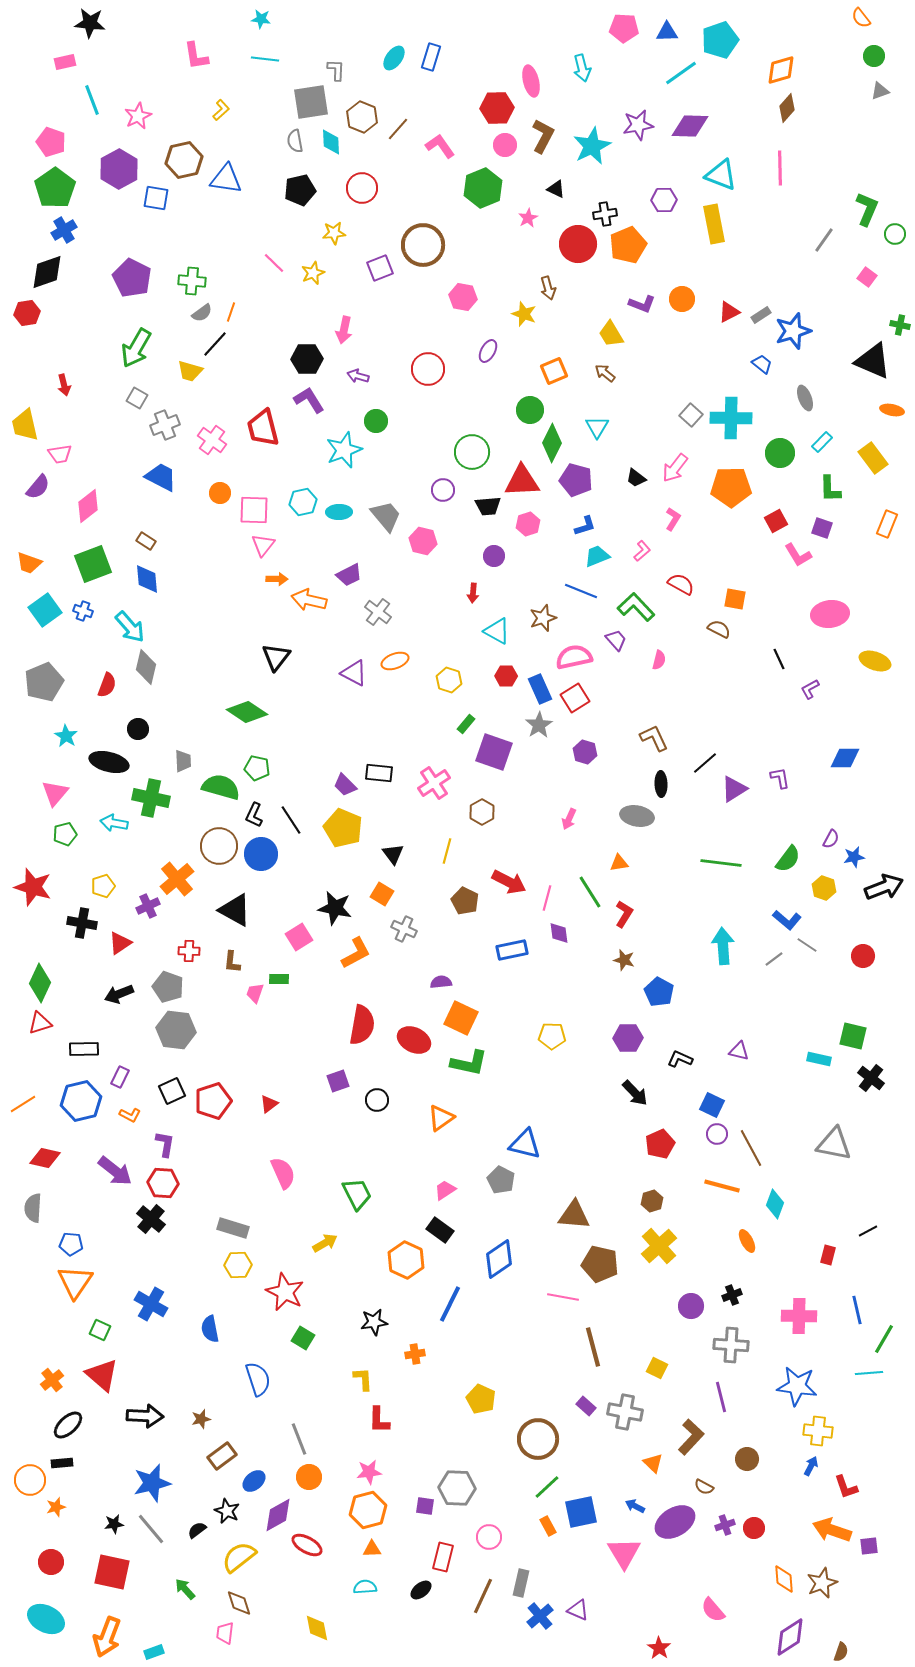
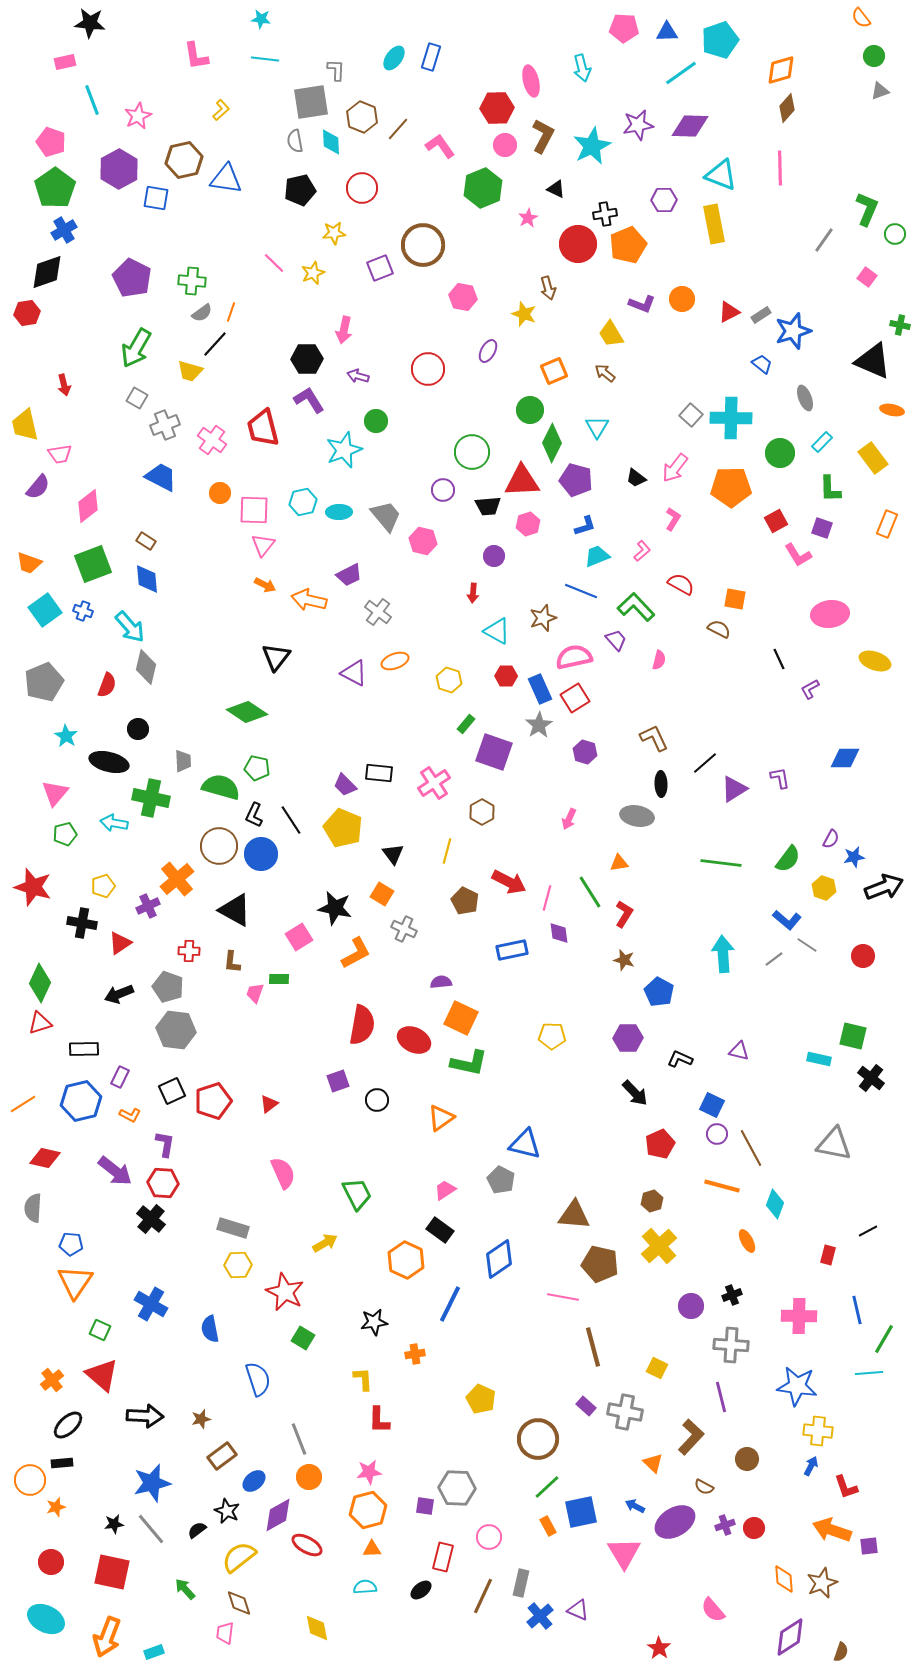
orange arrow at (277, 579): moved 12 px left, 6 px down; rotated 25 degrees clockwise
cyan arrow at (723, 946): moved 8 px down
